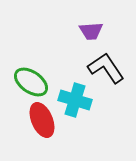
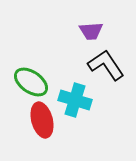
black L-shape: moved 3 px up
red ellipse: rotated 8 degrees clockwise
